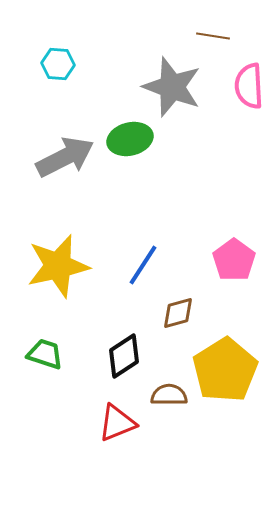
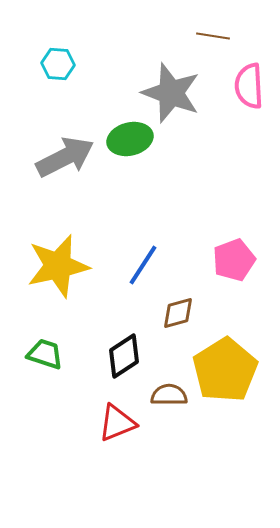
gray star: moved 1 px left, 6 px down
pink pentagon: rotated 15 degrees clockwise
